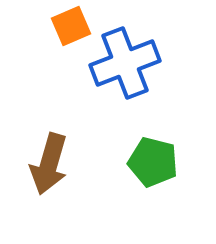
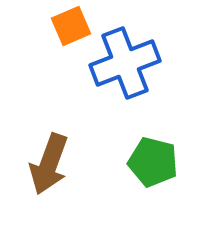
brown arrow: rotated 4 degrees clockwise
